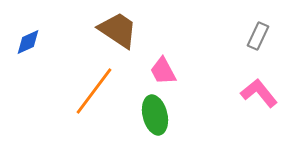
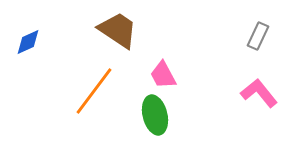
pink trapezoid: moved 4 px down
